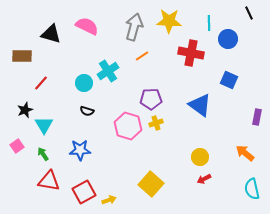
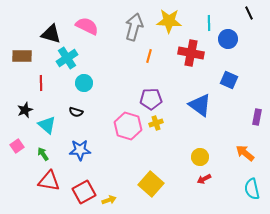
orange line: moved 7 px right; rotated 40 degrees counterclockwise
cyan cross: moved 41 px left, 13 px up
red line: rotated 42 degrees counterclockwise
black semicircle: moved 11 px left, 1 px down
cyan triangle: moved 3 px right; rotated 18 degrees counterclockwise
